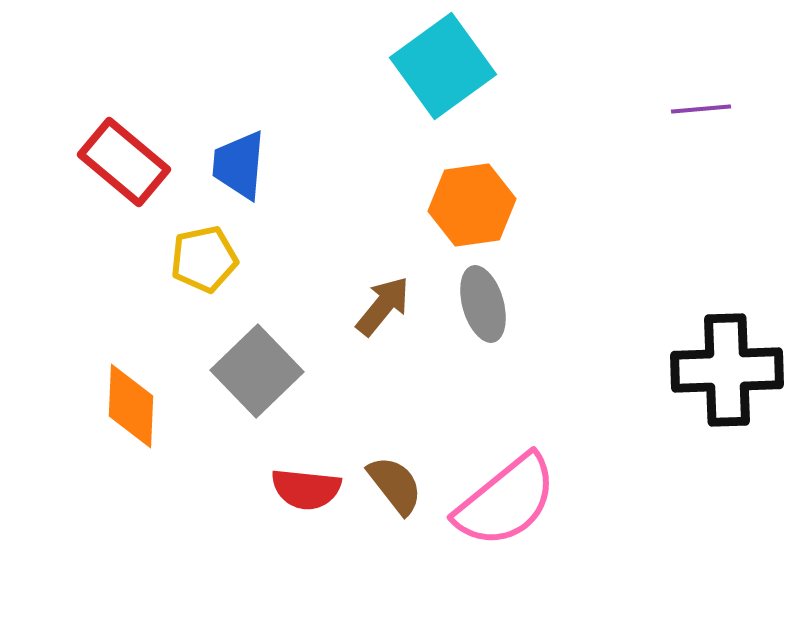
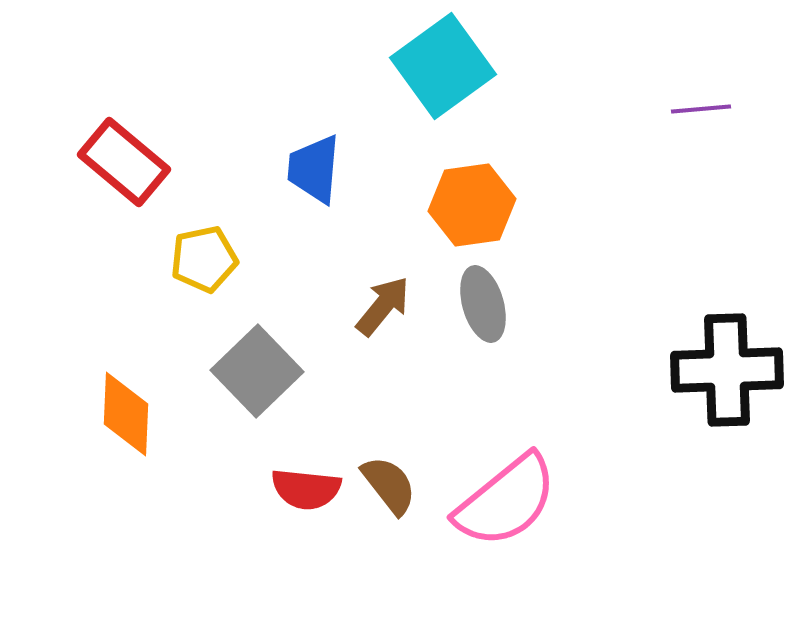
blue trapezoid: moved 75 px right, 4 px down
orange diamond: moved 5 px left, 8 px down
brown semicircle: moved 6 px left
